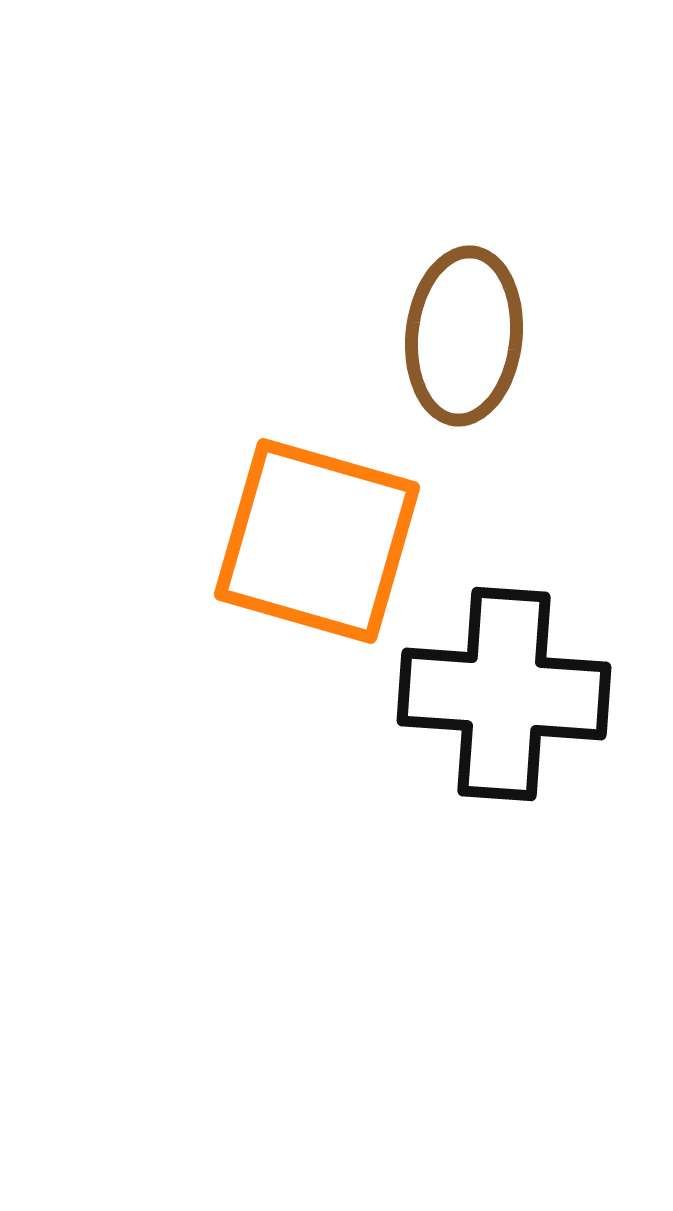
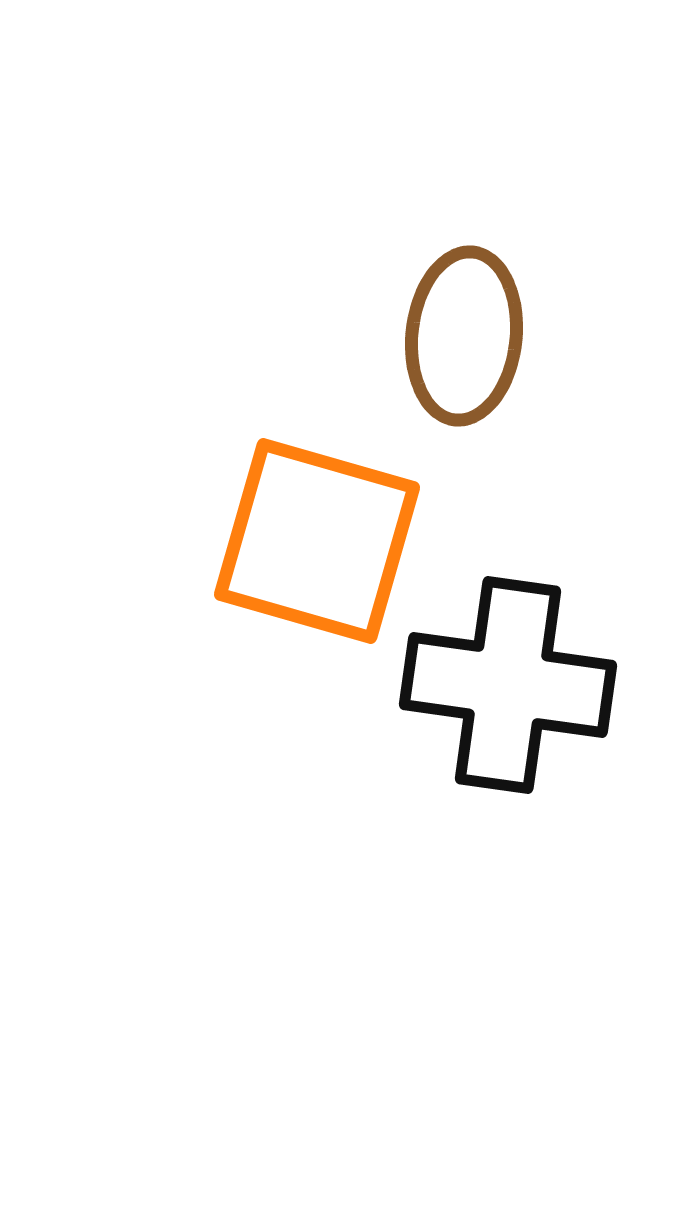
black cross: moved 4 px right, 9 px up; rotated 4 degrees clockwise
